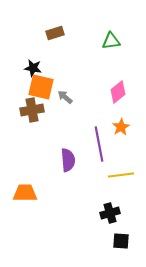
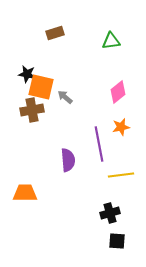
black star: moved 6 px left, 6 px down
orange star: rotated 18 degrees clockwise
black square: moved 4 px left
